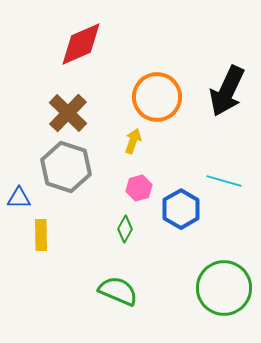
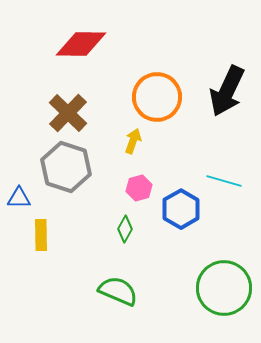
red diamond: rotated 24 degrees clockwise
